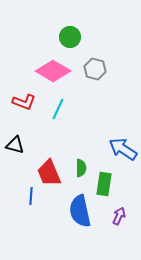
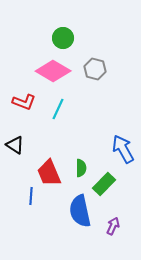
green circle: moved 7 px left, 1 px down
black triangle: rotated 18 degrees clockwise
blue arrow: rotated 28 degrees clockwise
green rectangle: rotated 35 degrees clockwise
purple arrow: moved 6 px left, 10 px down
